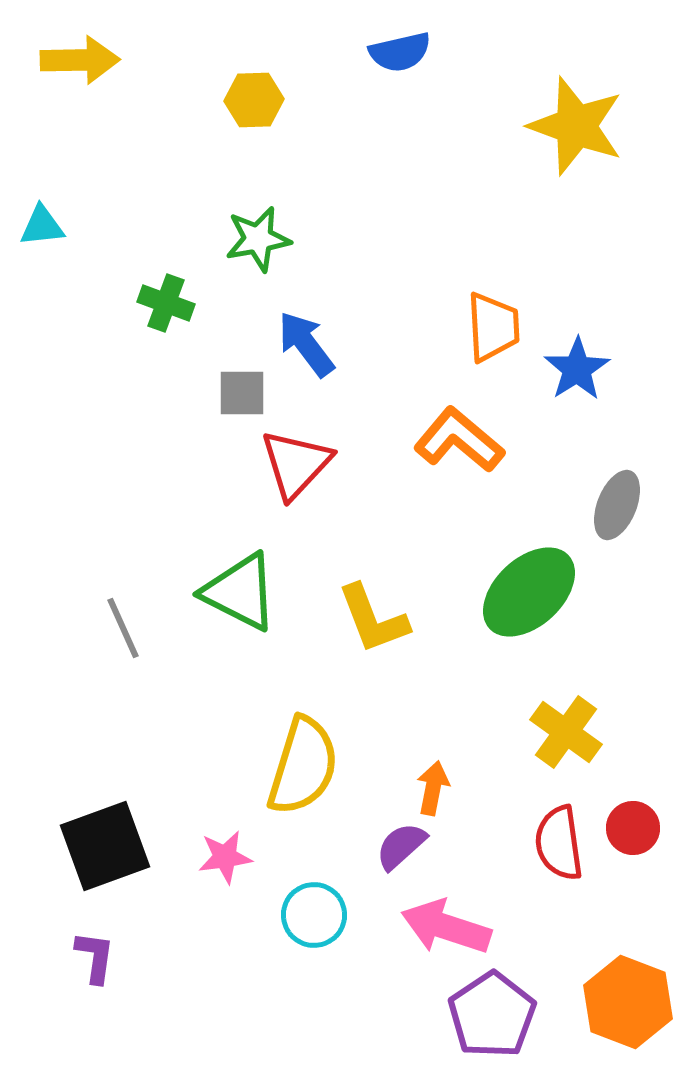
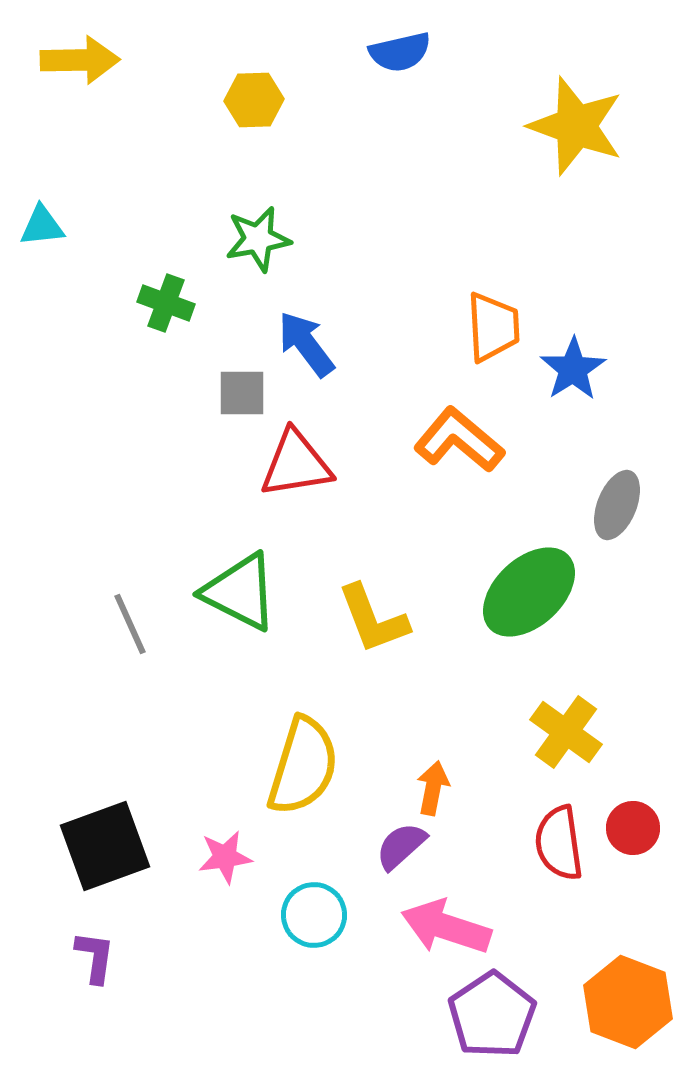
blue star: moved 4 px left
red triangle: rotated 38 degrees clockwise
gray line: moved 7 px right, 4 px up
